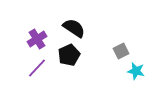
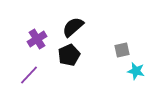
black semicircle: moved 1 px left, 1 px up; rotated 75 degrees counterclockwise
gray square: moved 1 px right, 1 px up; rotated 14 degrees clockwise
purple line: moved 8 px left, 7 px down
